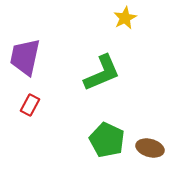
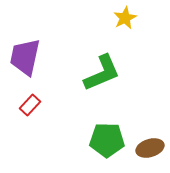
red rectangle: rotated 15 degrees clockwise
green pentagon: rotated 24 degrees counterclockwise
brown ellipse: rotated 32 degrees counterclockwise
